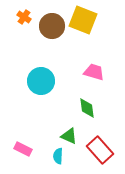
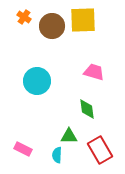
yellow square: rotated 24 degrees counterclockwise
cyan circle: moved 4 px left
green diamond: moved 1 px down
green triangle: rotated 24 degrees counterclockwise
red rectangle: rotated 12 degrees clockwise
cyan semicircle: moved 1 px left, 1 px up
